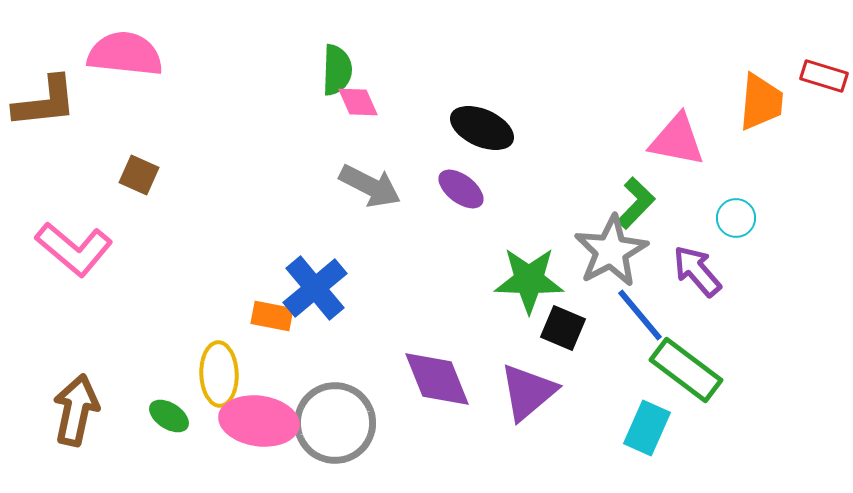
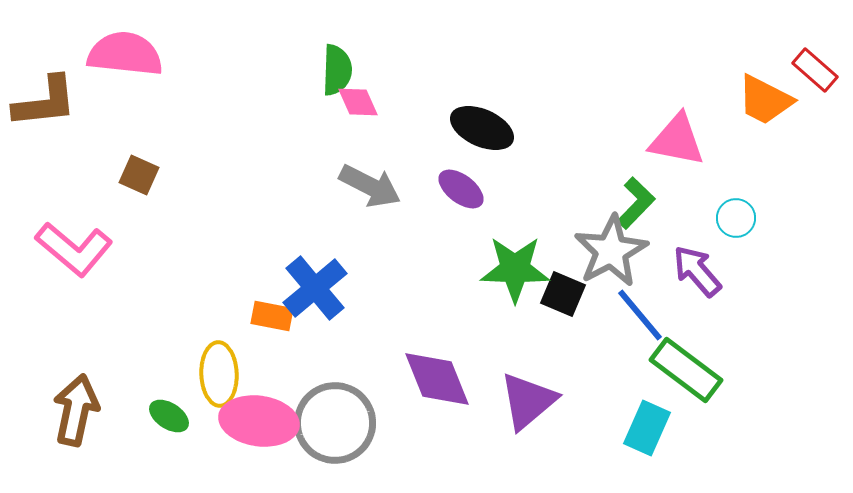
red rectangle: moved 9 px left, 6 px up; rotated 24 degrees clockwise
orange trapezoid: moved 4 px right, 2 px up; rotated 112 degrees clockwise
green star: moved 14 px left, 11 px up
black square: moved 34 px up
purple triangle: moved 9 px down
